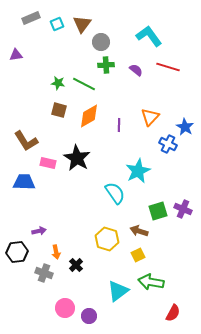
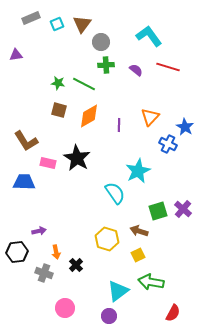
purple cross: rotated 18 degrees clockwise
purple circle: moved 20 px right
